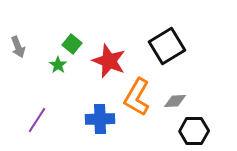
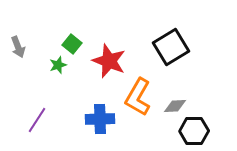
black square: moved 4 px right, 1 px down
green star: rotated 18 degrees clockwise
orange L-shape: moved 1 px right
gray diamond: moved 5 px down
